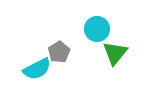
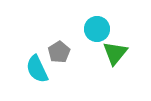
cyan semicircle: rotated 92 degrees clockwise
